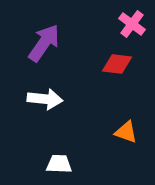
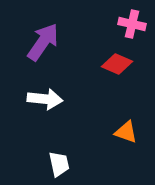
pink cross: rotated 24 degrees counterclockwise
purple arrow: moved 1 px left, 1 px up
red diamond: rotated 16 degrees clockwise
white trapezoid: rotated 76 degrees clockwise
